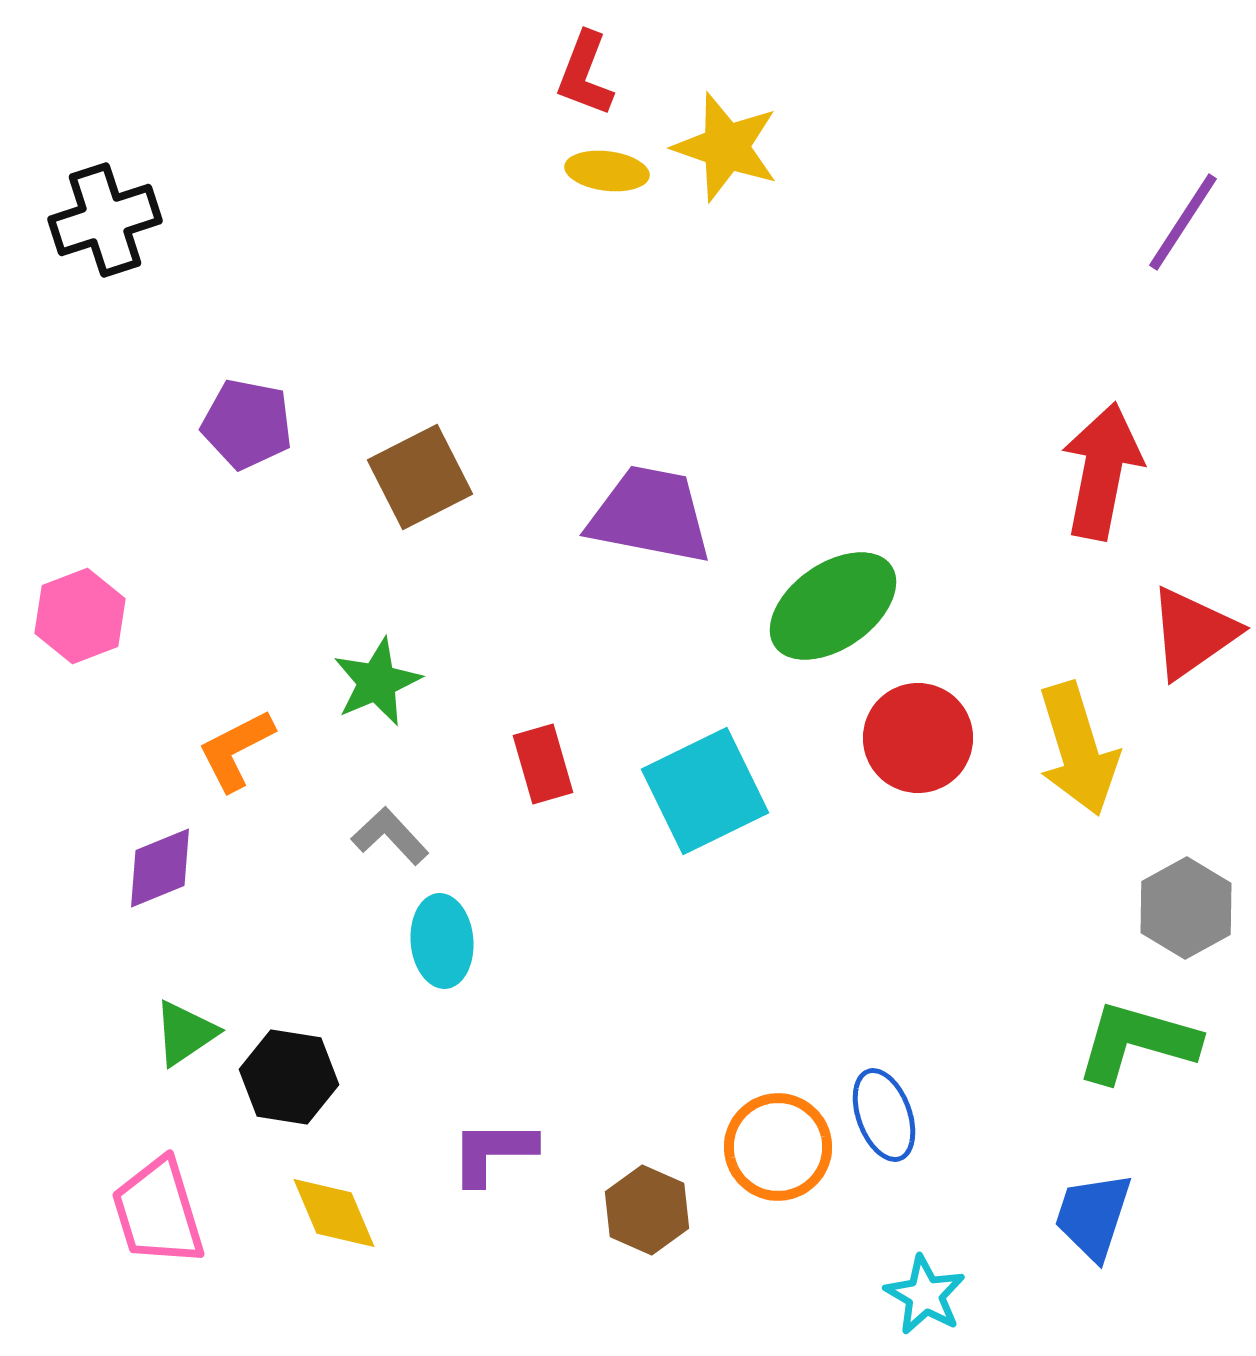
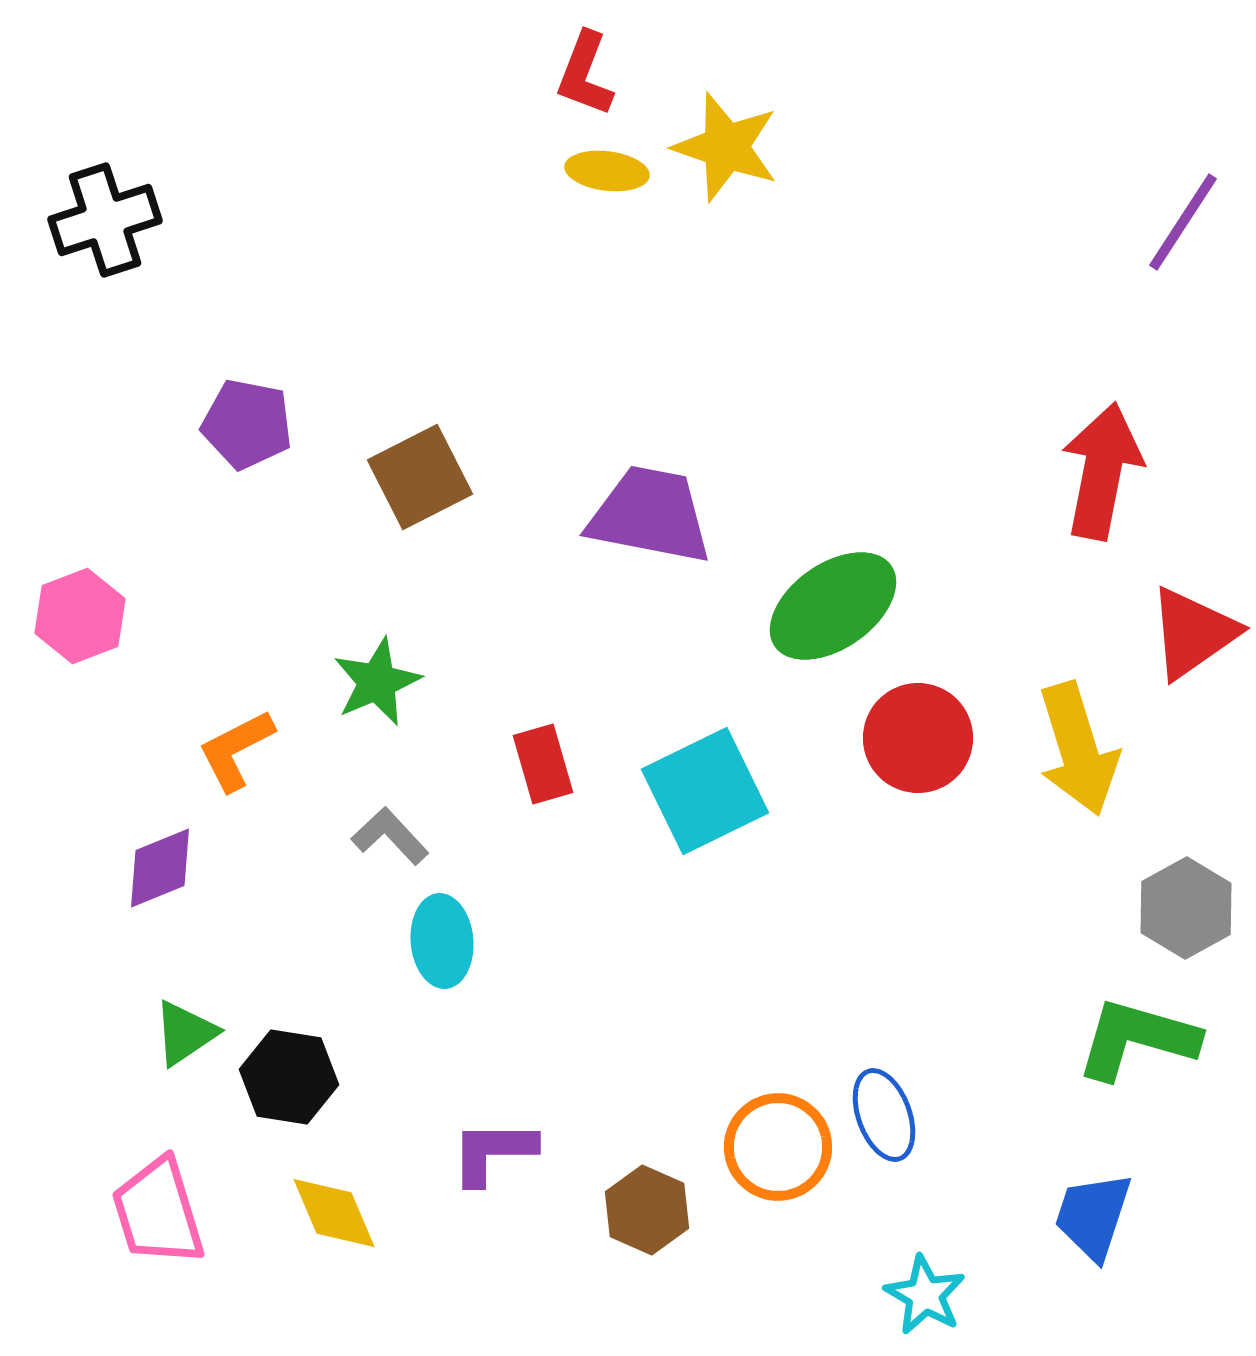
green L-shape: moved 3 px up
